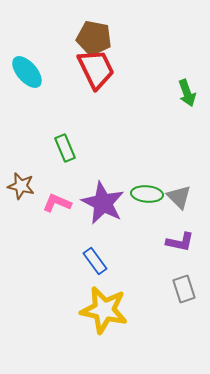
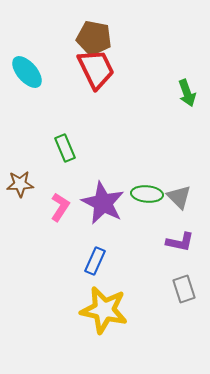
brown star: moved 1 px left, 2 px up; rotated 16 degrees counterclockwise
pink L-shape: moved 3 px right, 4 px down; rotated 100 degrees clockwise
blue rectangle: rotated 60 degrees clockwise
